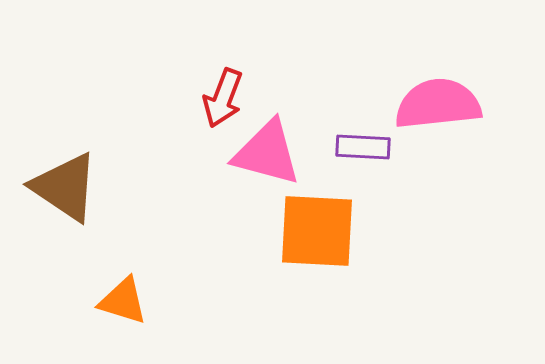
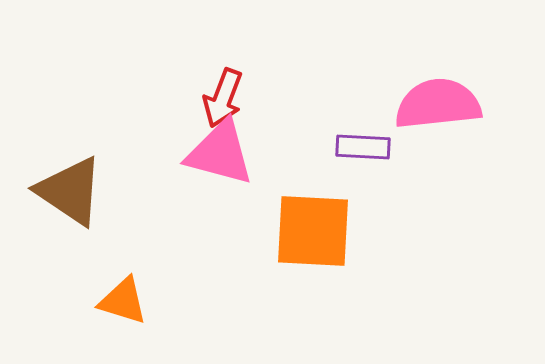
pink triangle: moved 47 px left
brown triangle: moved 5 px right, 4 px down
orange square: moved 4 px left
